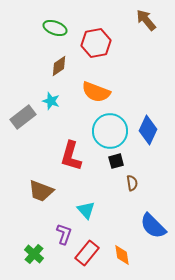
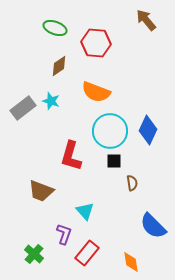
red hexagon: rotated 16 degrees clockwise
gray rectangle: moved 9 px up
black square: moved 2 px left; rotated 14 degrees clockwise
cyan triangle: moved 1 px left, 1 px down
orange diamond: moved 9 px right, 7 px down
